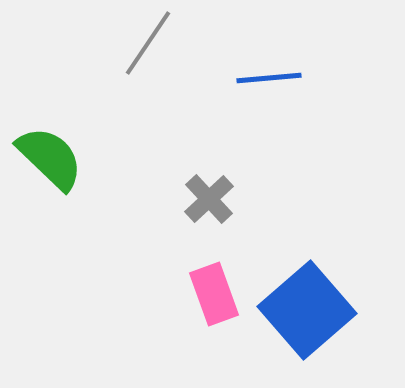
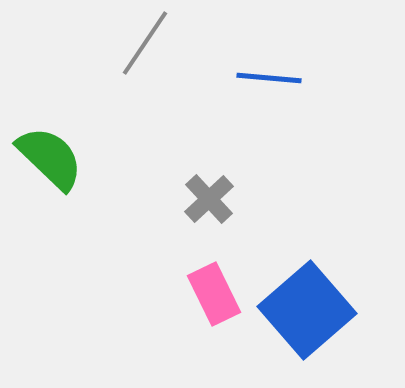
gray line: moved 3 px left
blue line: rotated 10 degrees clockwise
pink rectangle: rotated 6 degrees counterclockwise
